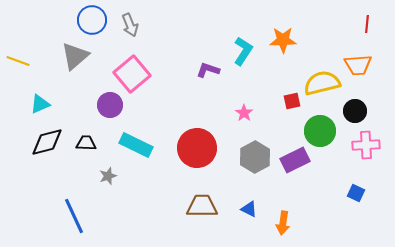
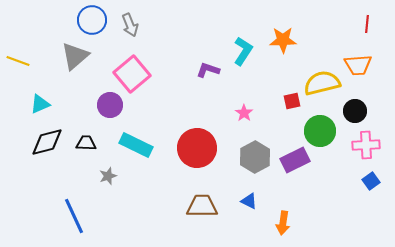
blue square: moved 15 px right, 12 px up; rotated 30 degrees clockwise
blue triangle: moved 8 px up
